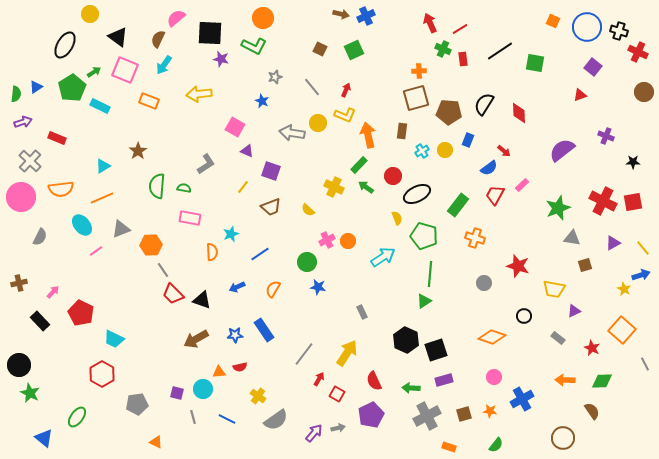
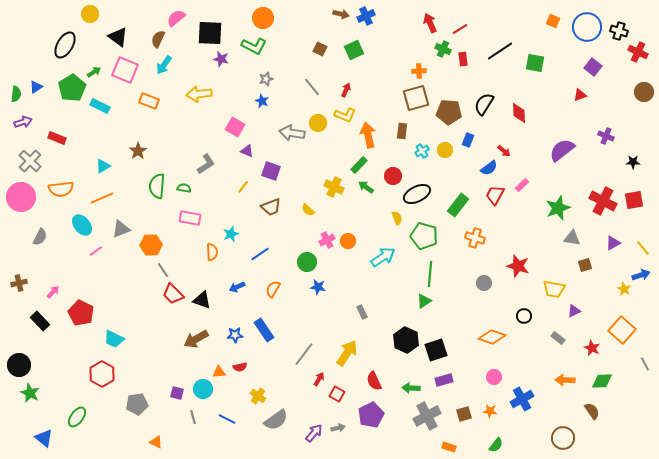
gray star at (275, 77): moved 9 px left, 2 px down
red square at (633, 202): moved 1 px right, 2 px up
